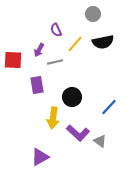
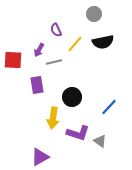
gray circle: moved 1 px right
gray line: moved 1 px left
purple L-shape: rotated 25 degrees counterclockwise
